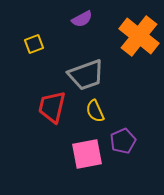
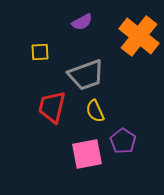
purple semicircle: moved 3 px down
yellow square: moved 6 px right, 8 px down; rotated 18 degrees clockwise
purple pentagon: rotated 15 degrees counterclockwise
